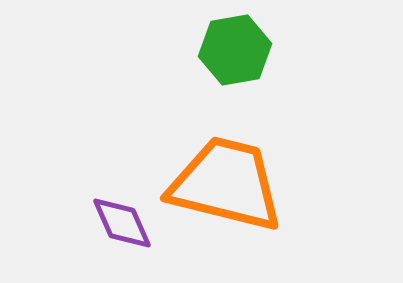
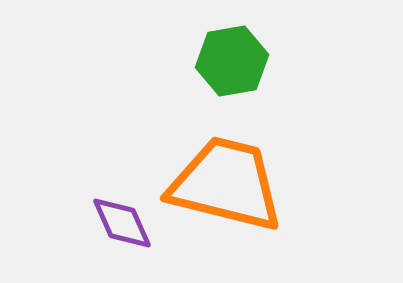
green hexagon: moved 3 px left, 11 px down
